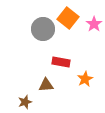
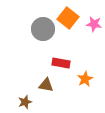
pink star: rotated 28 degrees counterclockwise
red rectangle: moved 1 px down
brown triangle: rotated 14 degrees clockwise
